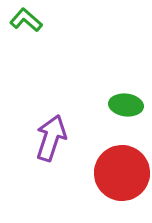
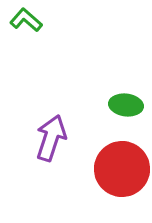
red circle: moved 4 px up
